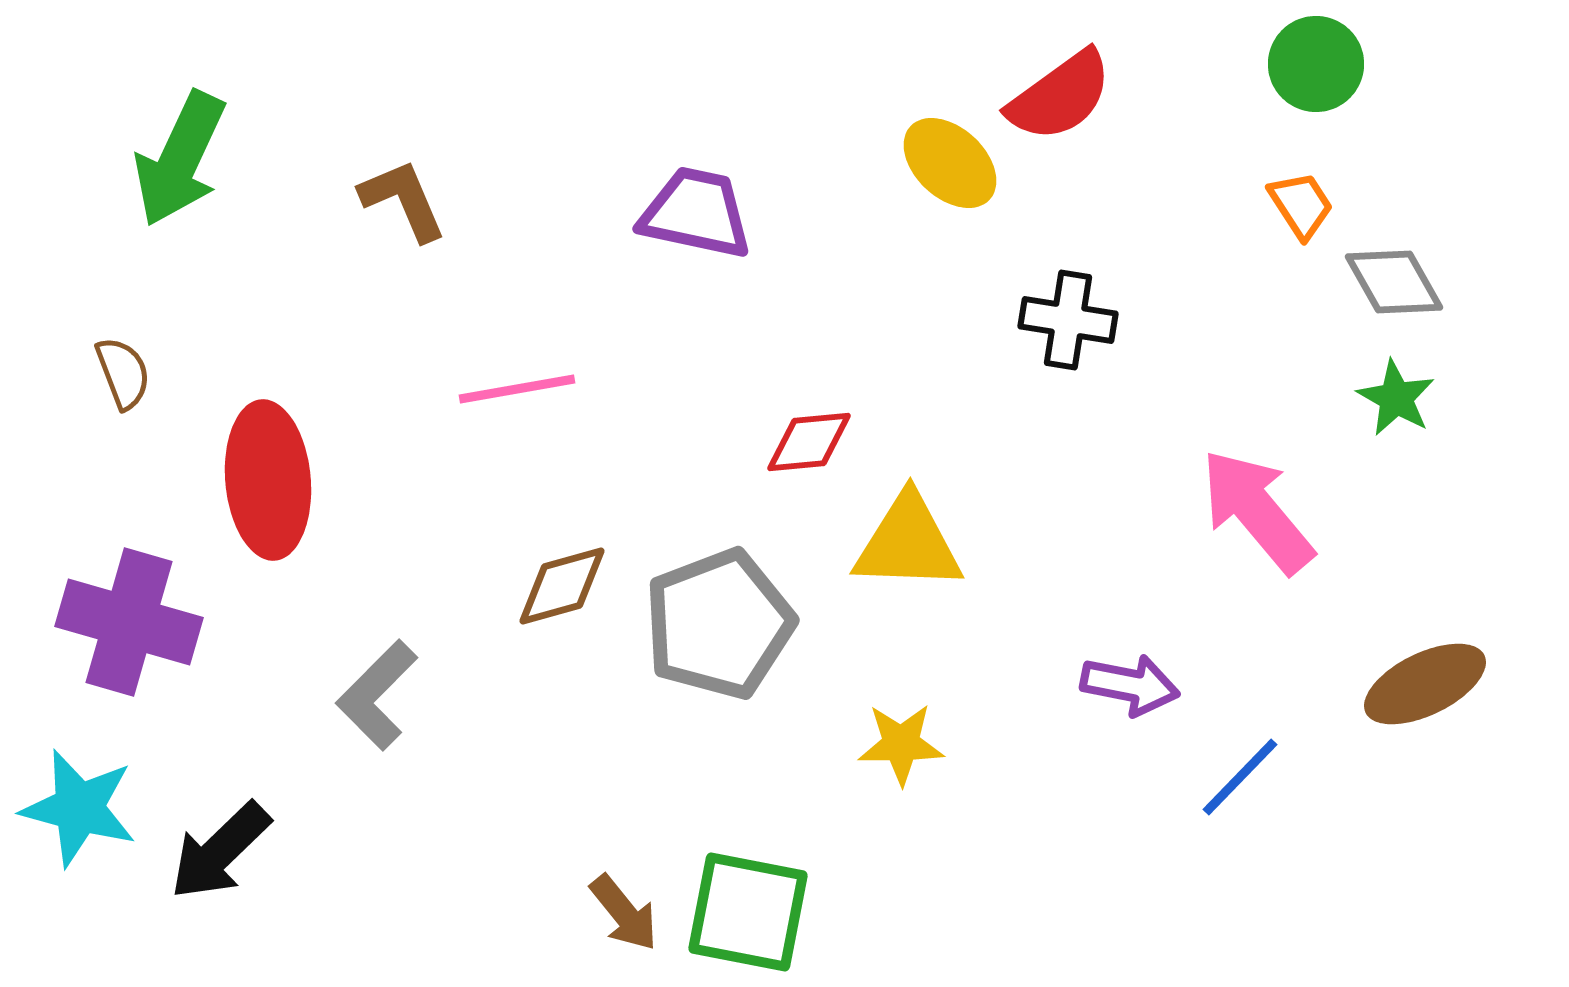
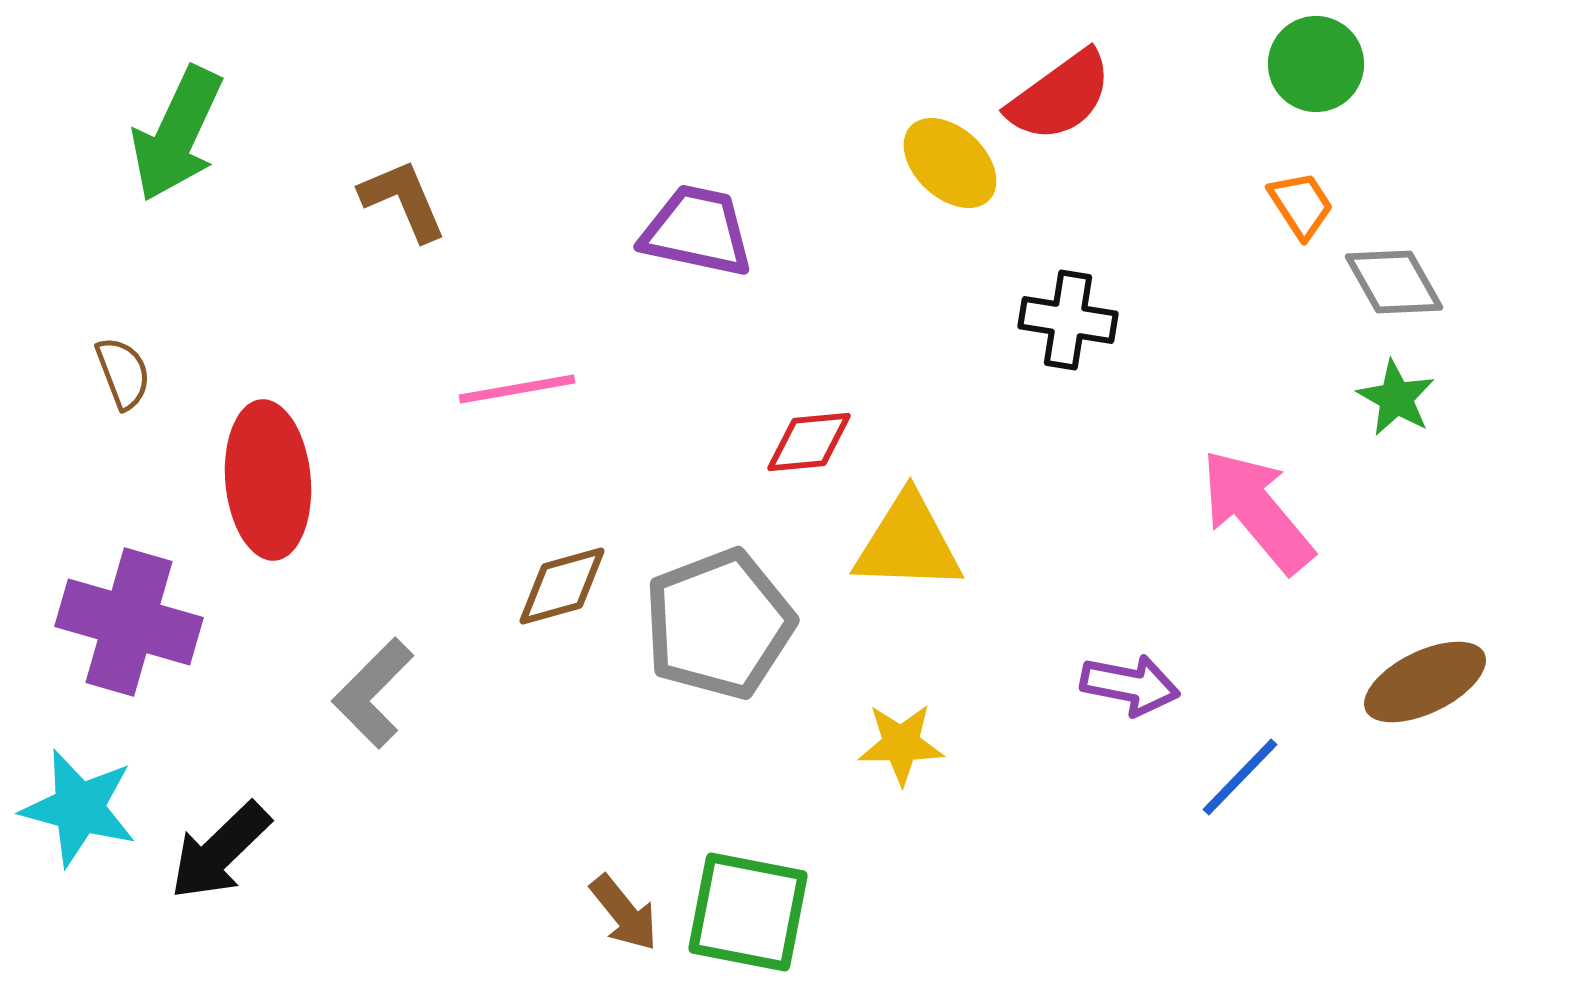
green arrow: moved 3 px left, 25 px up
purple trapezoid: moved 1 px right, 18 px down
brown ellipse: moved 2 px up
gray L-shape: moved 4 px left, 2 px up
